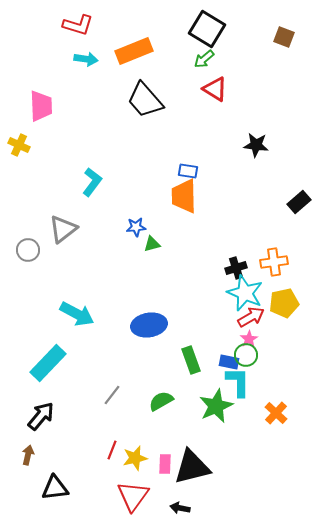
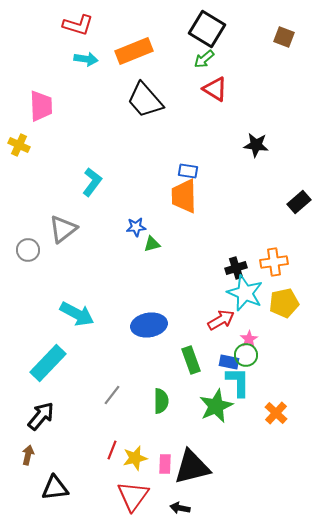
red arrow at (251, 317): moved 30 px left, 3 px down
green semicircle at (161, 401): rotated 120 degrees clockwise
